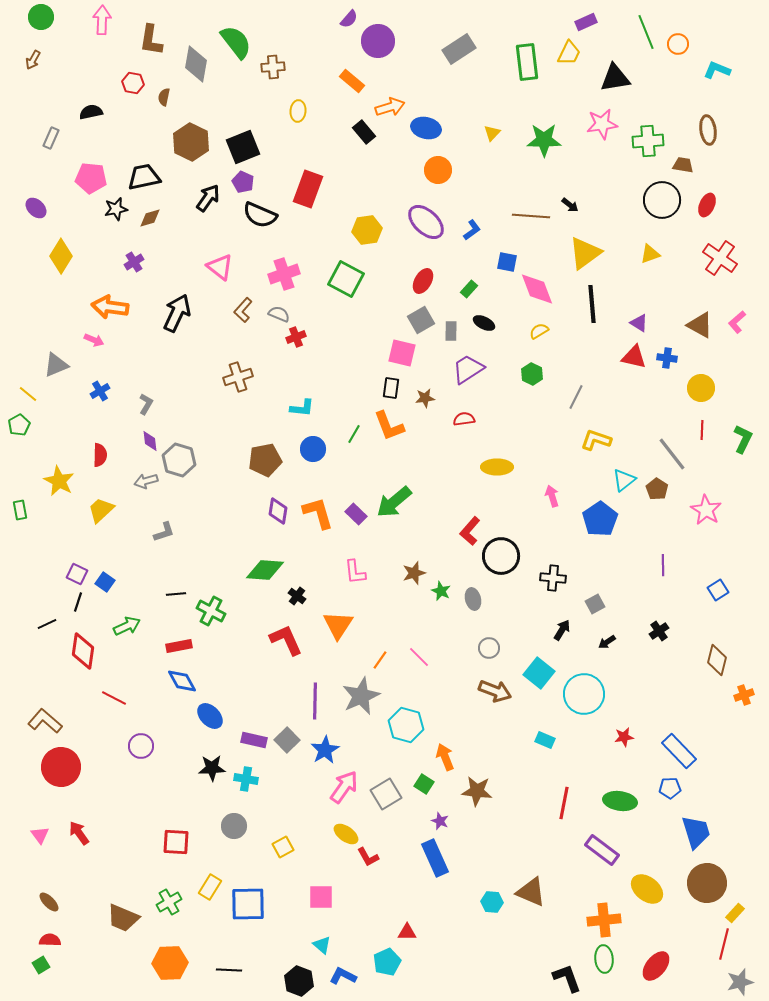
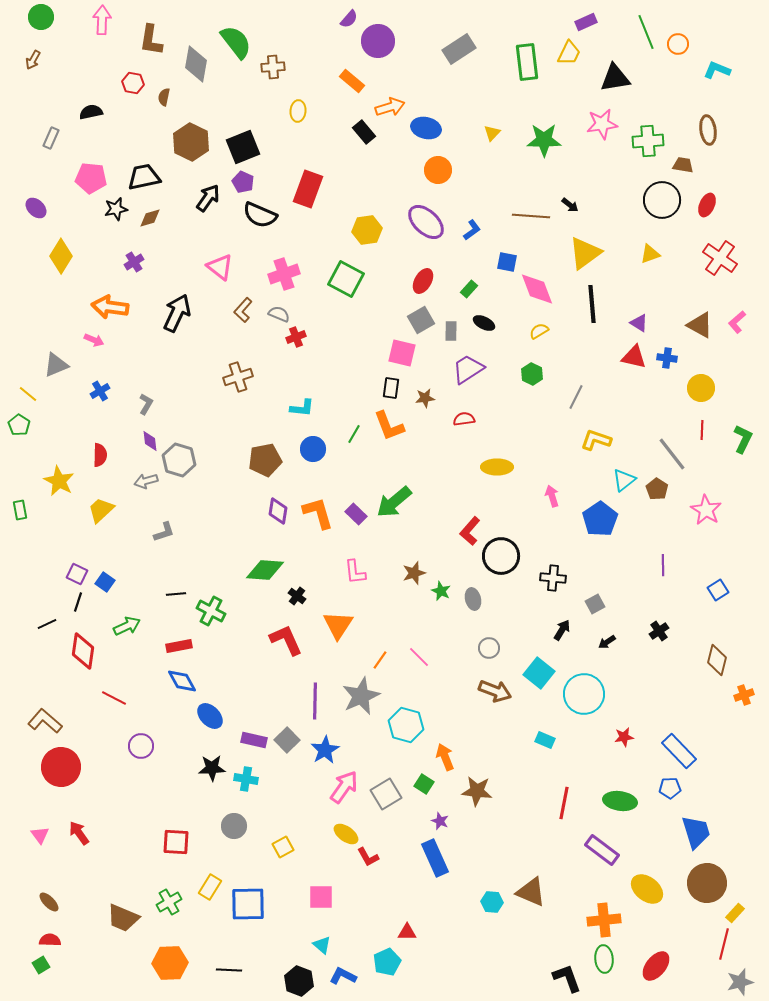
green pentagon at (19, 425): rotated 10 degrees counterclockwise
